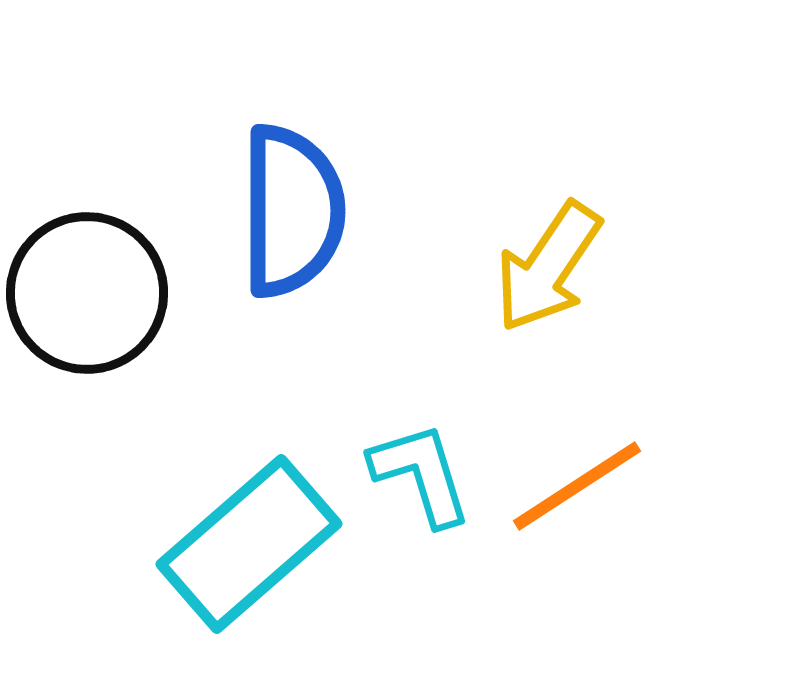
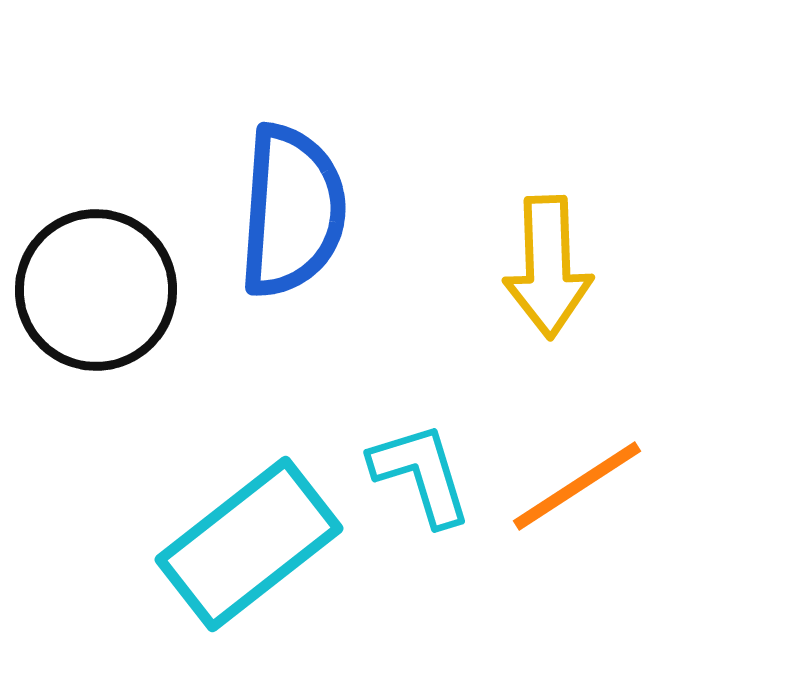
blue semicircle: rotated 4 degrees clockwise
yellow arrow: rotated 36 degrees counterclockwise
black circle: moved 9 px right, 3 px up
cyan rectangle: rotated 3 degrees clockwise
